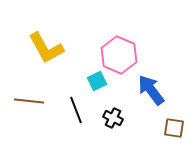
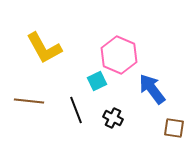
yellow L-shape: moved 2 px left
blue arrow: moved 1 px right, 1 px up
